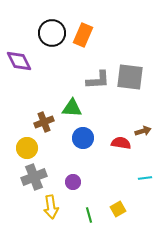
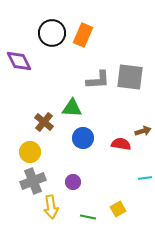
brown cross: rotated 30 degrees counterclockwise
red semicircle: moved 1 px down
yellow circle: moved 3 px right, 4 px down
gray cross: moved 1 px left, 4 px down
green line: moved 1 px left, 2 px down; rotated 63 degrees counterclockwise
